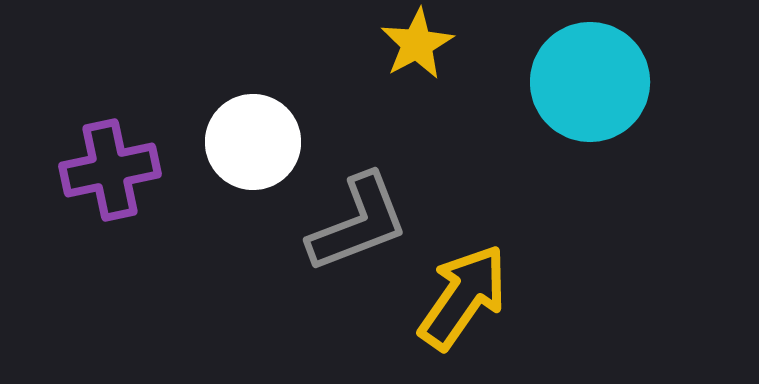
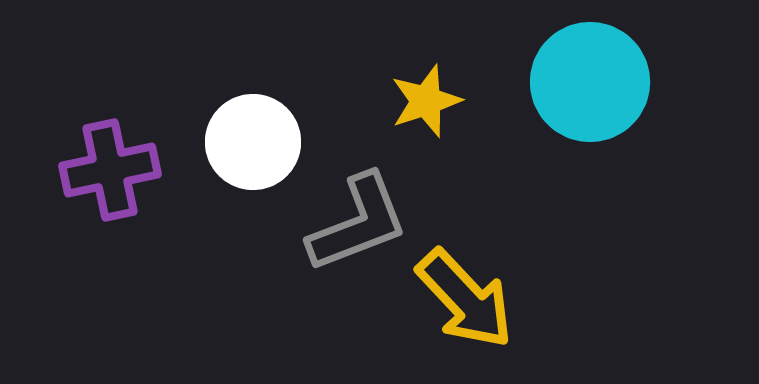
yellow star: moved 9 px right, 57 px down; rotated 10 degrees clockwise
yellow arrow: moved 2 px right, 2 px down; rotated 102 degrees clockwise
